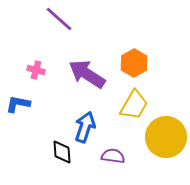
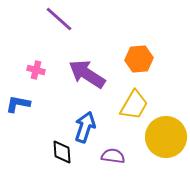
orange hexagon: moved 5 px right, 4 px up; rotated 24 degrees clockwise
